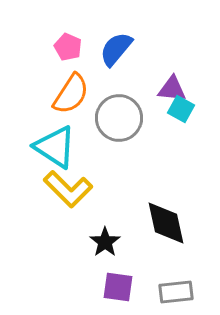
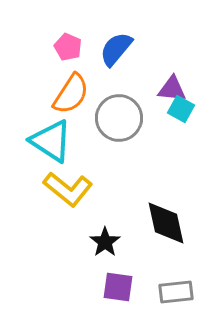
cyan triangle: moved 4 px left, 6 px up
yellow L-shape: rotated 6 degrees counterclockwise
